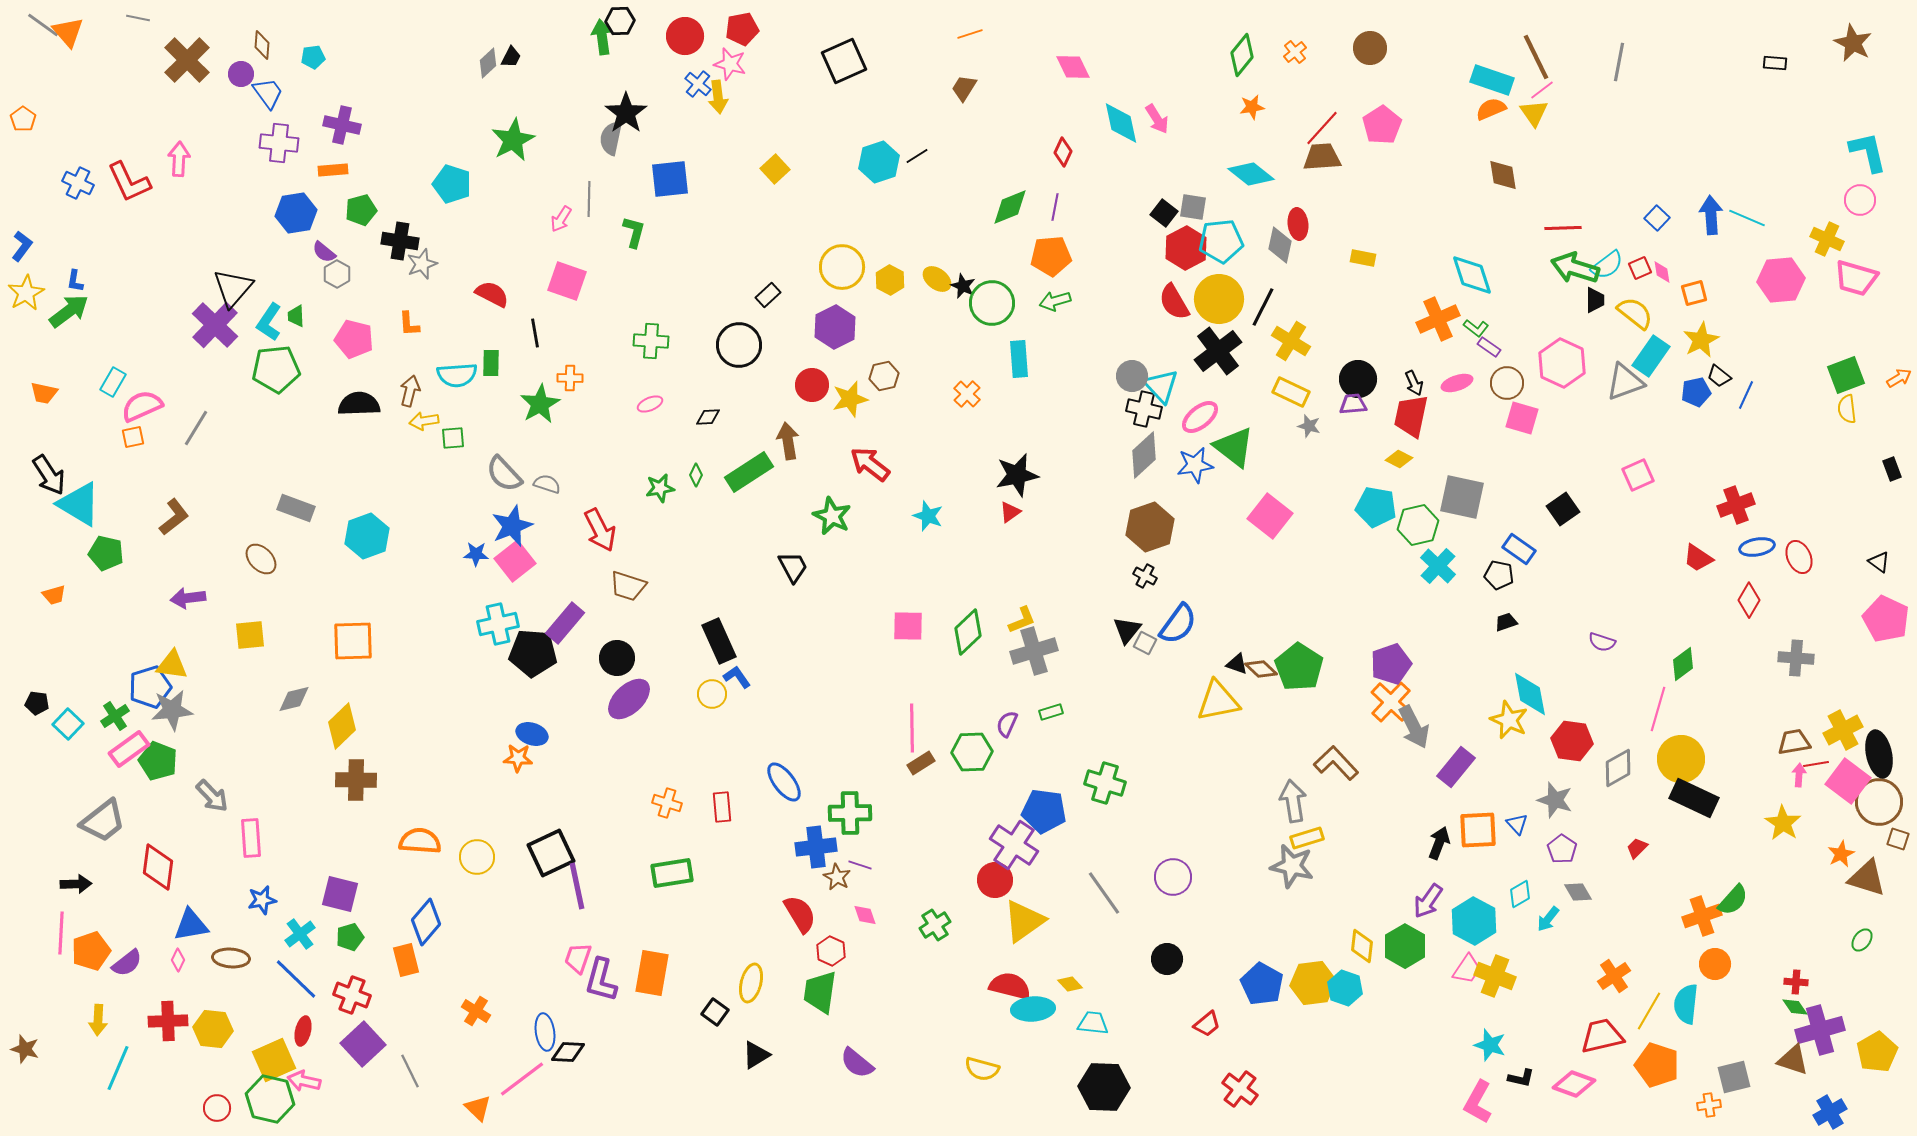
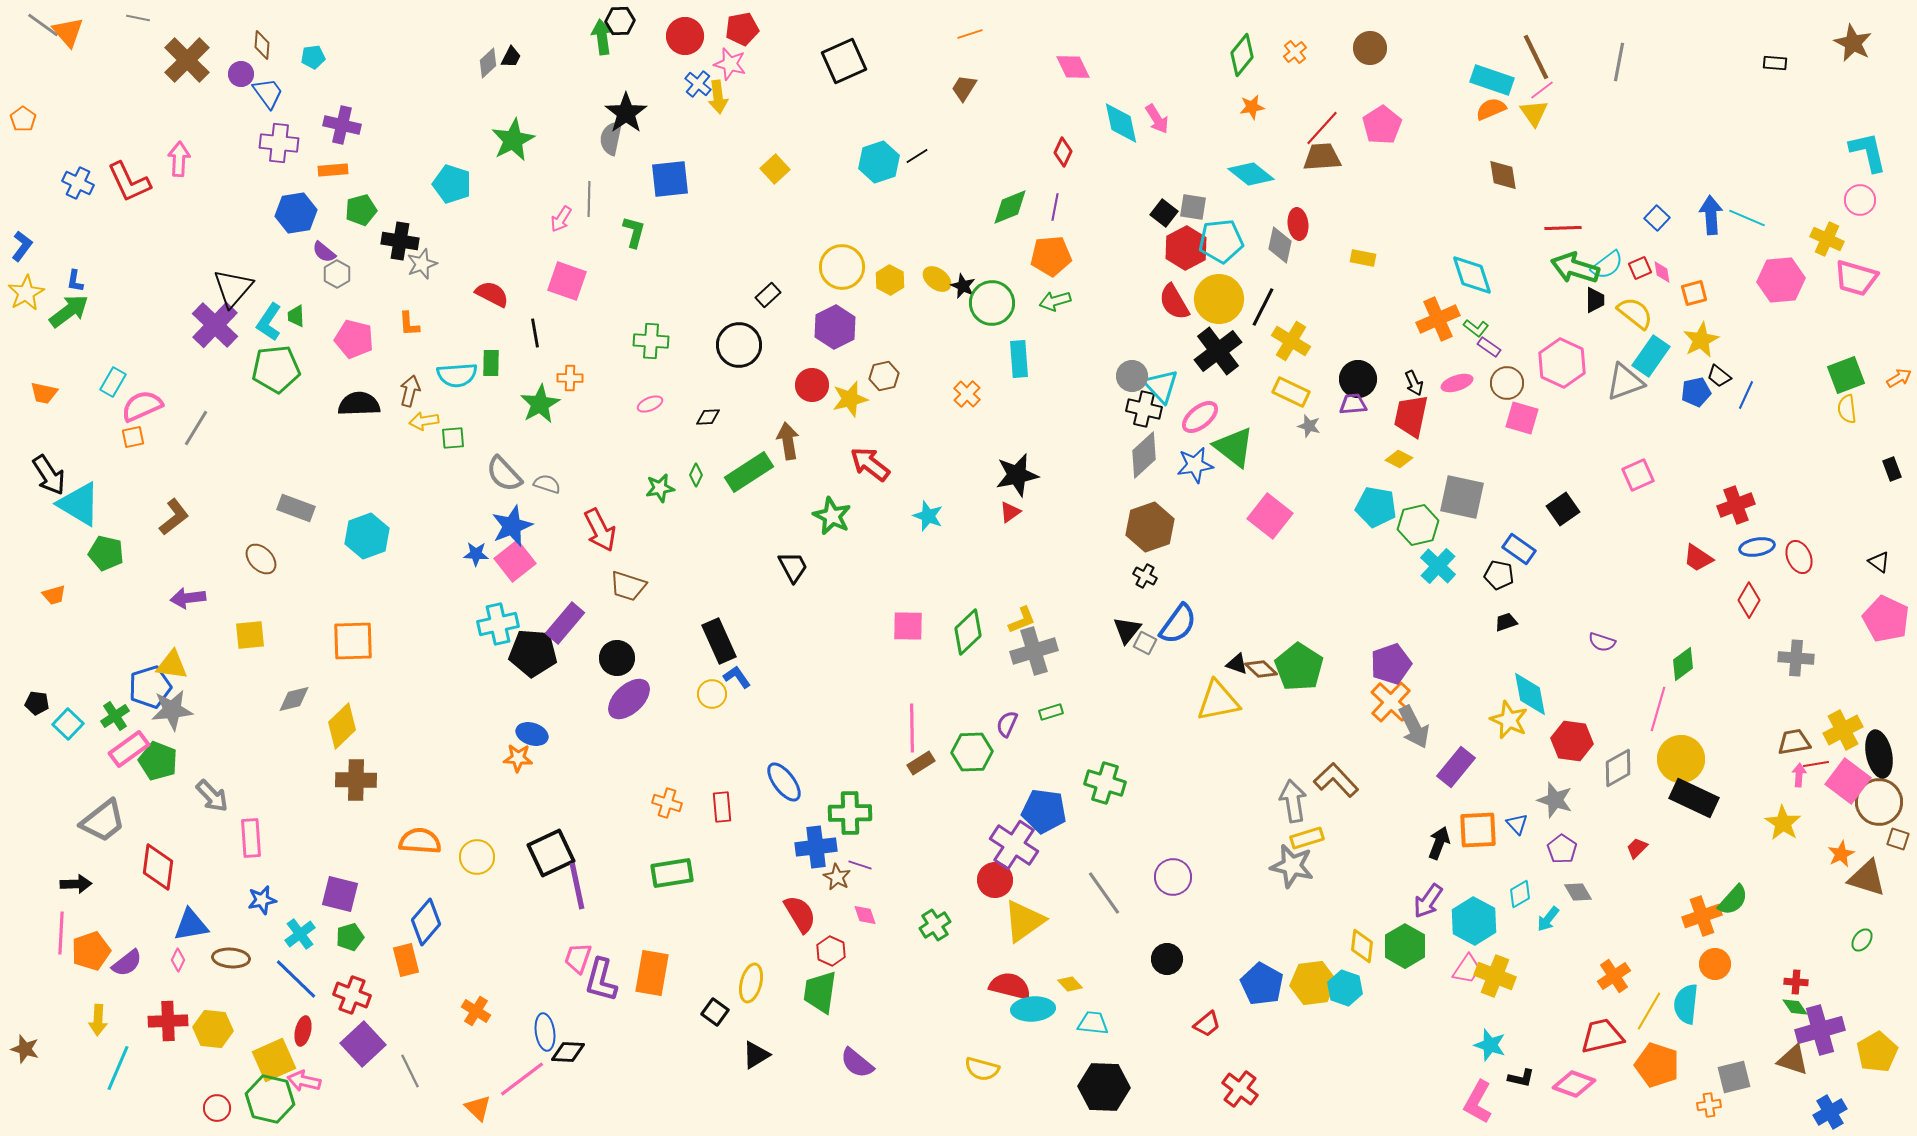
brown L-shape at (1336, 763): moved 17 px down
